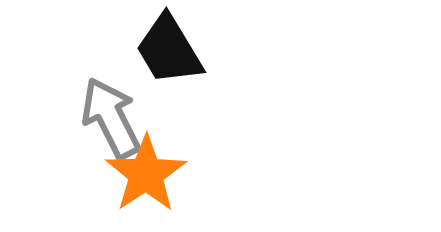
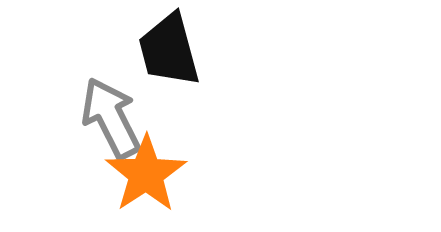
black trapezoid: rotated 16 degrees clockwise
